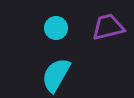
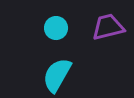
cyan semicircle: moved 1 px right
